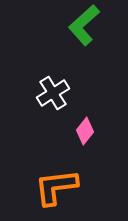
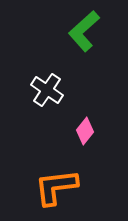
green L-shape: moved 6 px down
white cross: moved 6 px left, 3 px up; rotated 24 degrees counterclockwise
